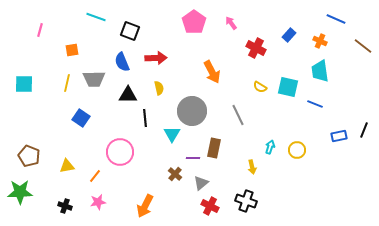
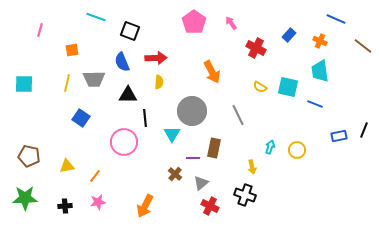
yellow semicircle at (159, 88): moved 6 px up; rotated 16 degrees clockwise
pink circle at (120, 152): moved 4 px right, 10 px up
brown pentagon at (29, 156): rotated 10 degrees counterclockwise
green star at (20, 192): moved 5 px right, 6 px down
black cross at (246, 201): moved 1 px left, 6 px up
black cross at (65, 206): rotated 24 degrees counterclockwise
